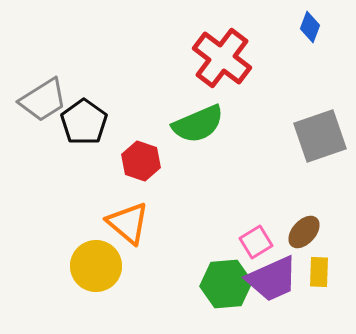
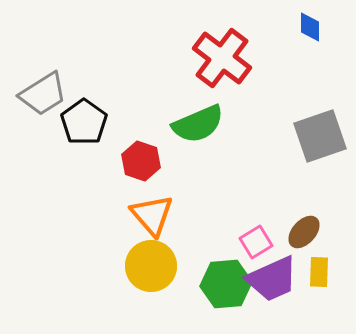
blue diamond: rotated 20 degrees counterclockwise
gray trapezoid: moved 6 px up
orange triangle: moved 24 px right, 8 px up; rotated 9 degrees clockwise
yellow circle: moved 55 px right
